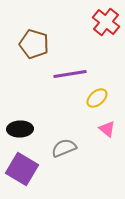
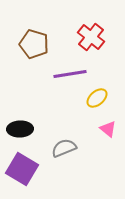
red cross: moved 15 px left, 15 px down
pink triangle: moved 1 px right
